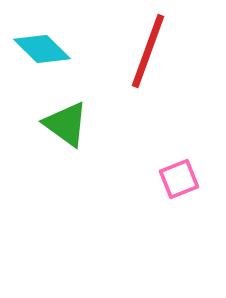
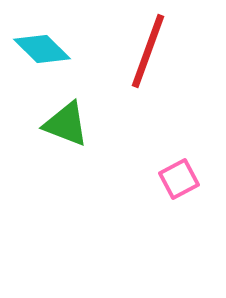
green triangle: rotated 15 degrees counterclockwise
pink square: rotated 6 degrees counterclockwise
